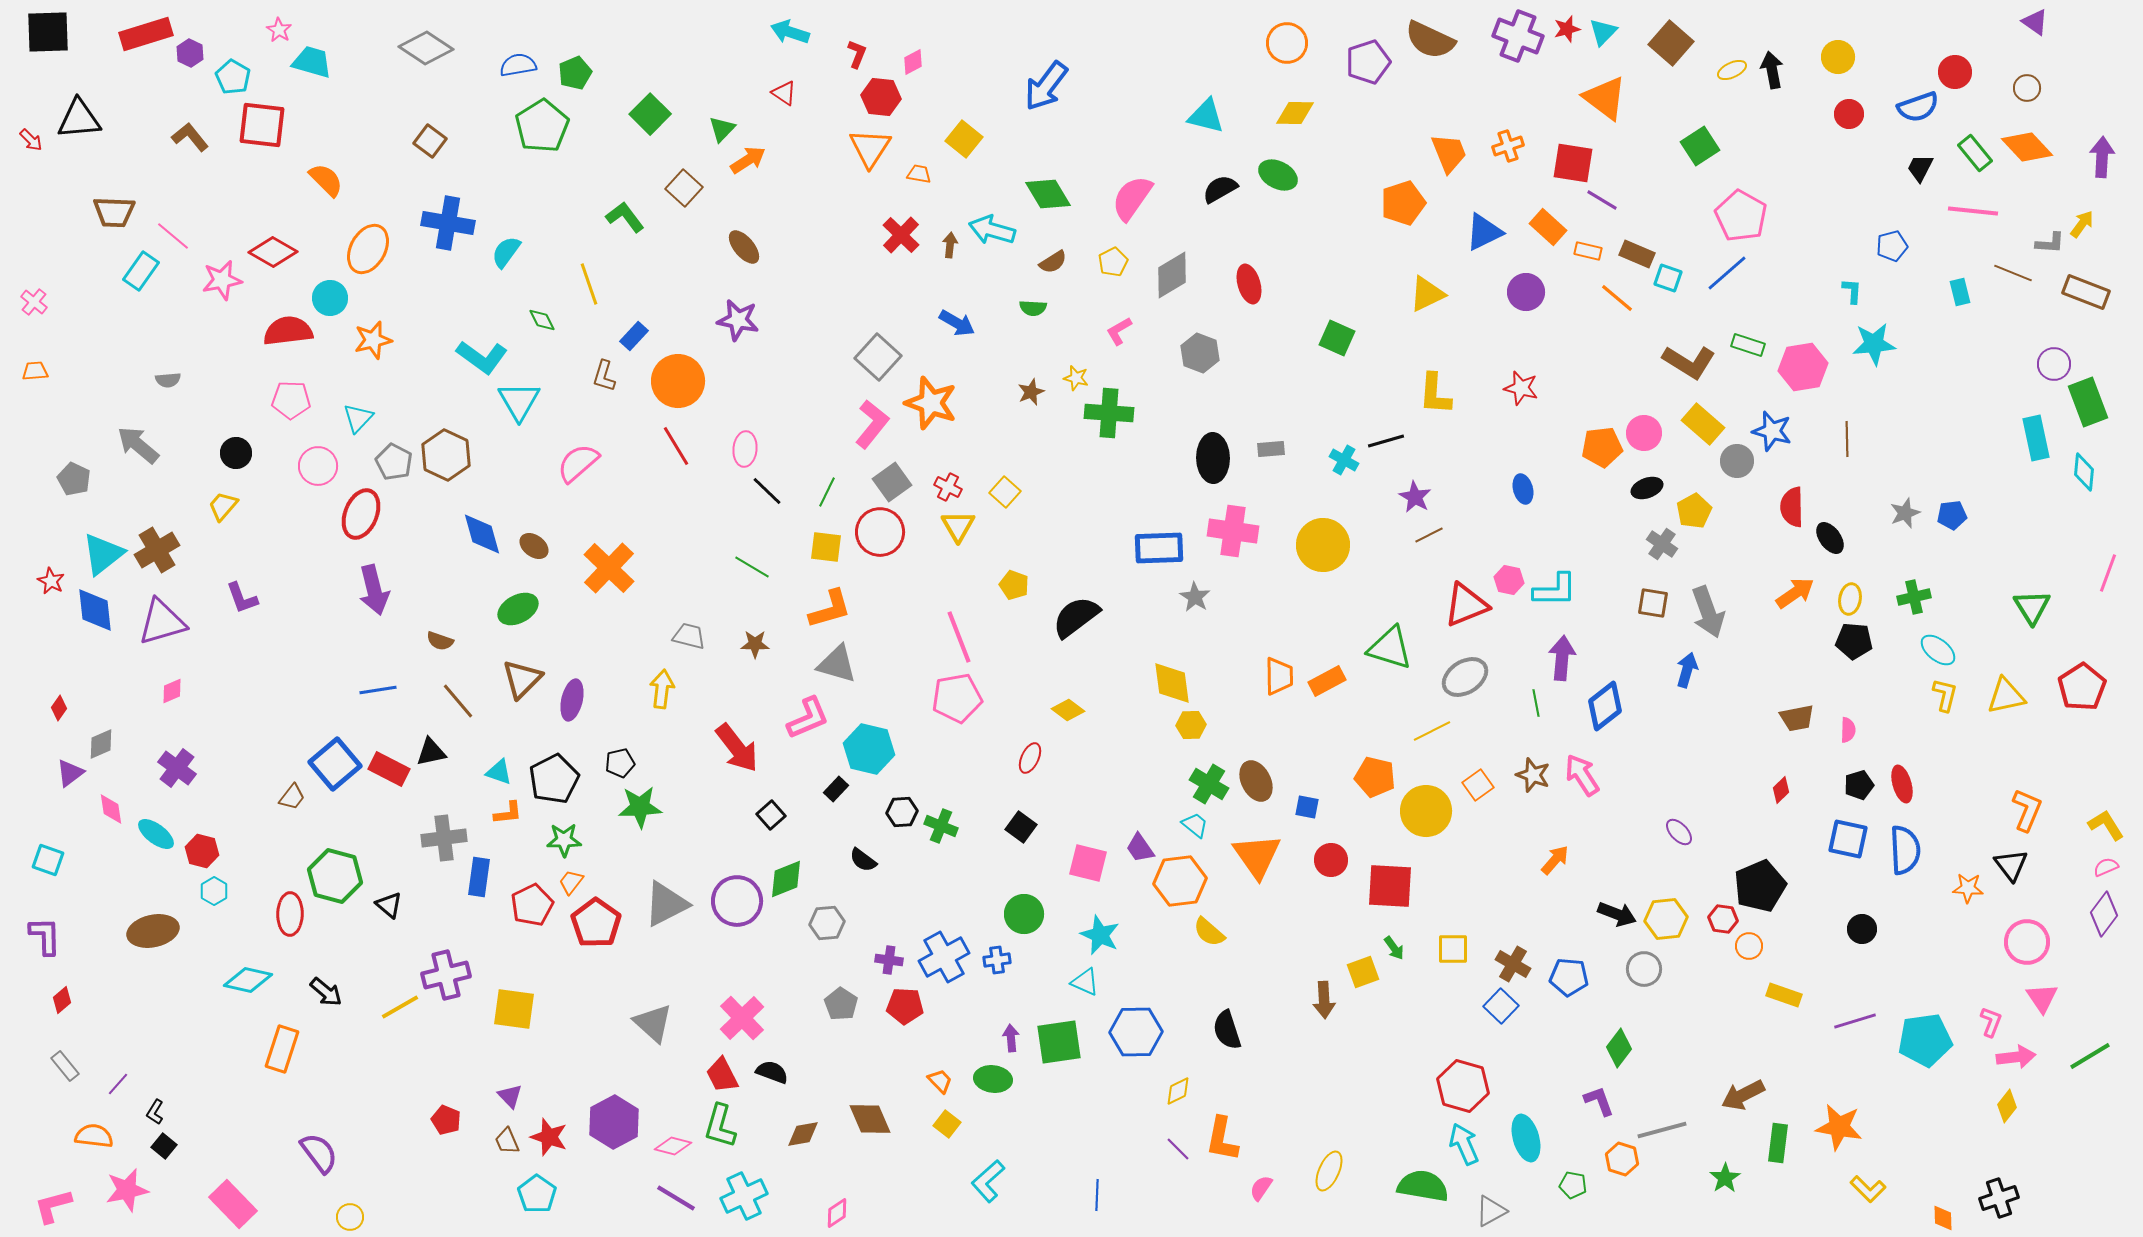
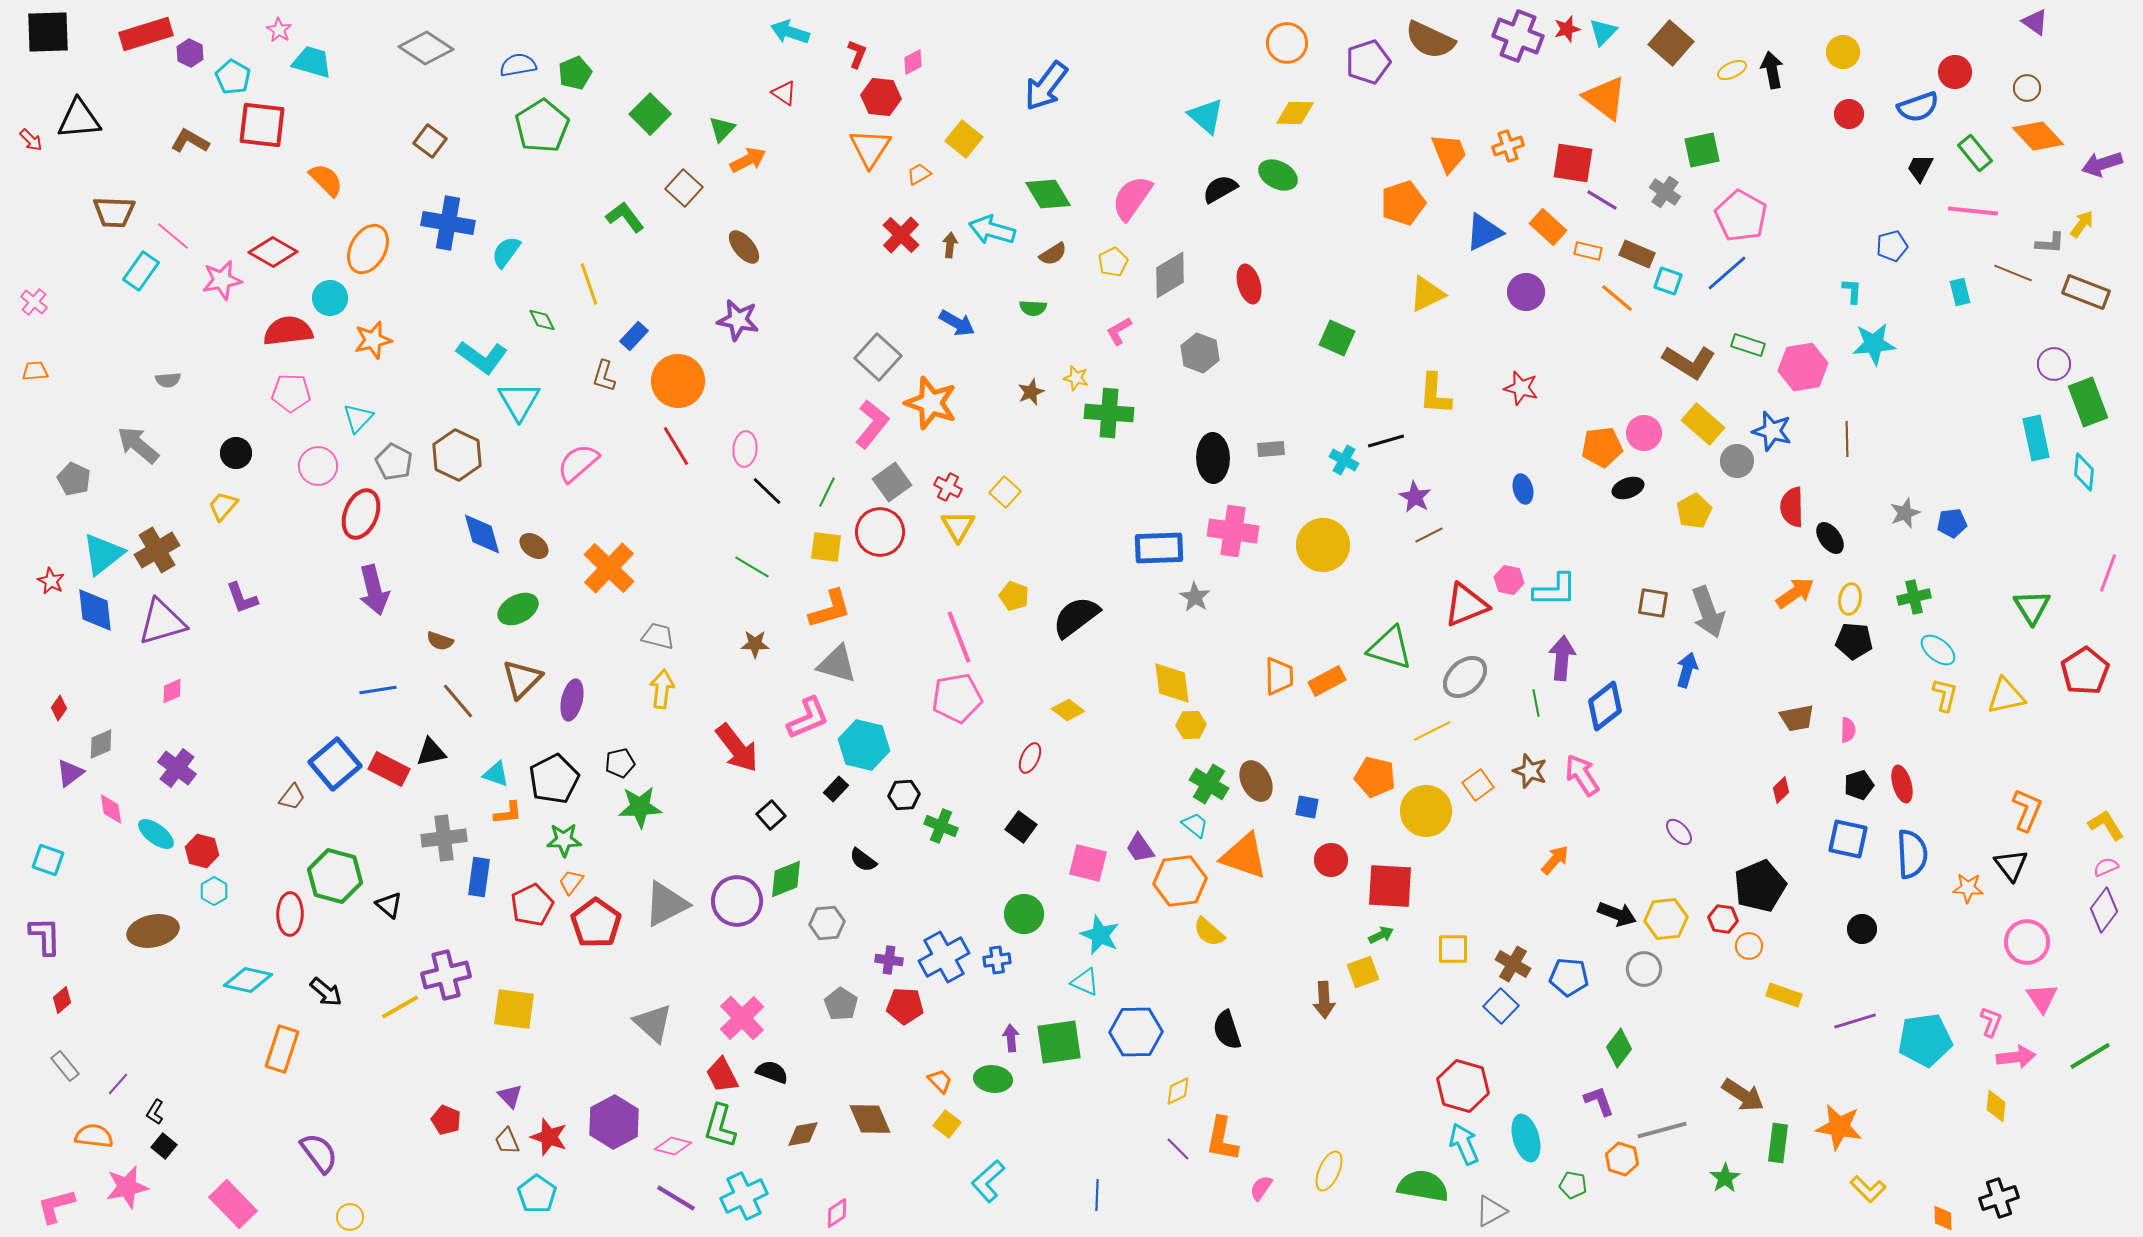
yellow circle at (1838, 57): moved 5 px right, 5 px up
cyan triangle at (1206, 116): rotated 27 degrees clockwise
brown L-shape at (190, 137): moved 4 px down; rotated 21 degrees counterclockwise
green square at (1700, 146): moved 2 px right, 4 px down; rotated 21 degrees clockwise
orange diamond at (2027, 147): moved 11 px right, 11 px up
purple arrow at (2102, 157): moved 7 px down; rotated 111 degrees counterclockwise
orange arrow at (748, 160): rotated 6 degrees clockwise
orange trapezoid at (919, 174): rotated 40 degrees counterclockwise
brown semicircle at (1053, 262): moved 8 px up
gray diamond at (1172, 275): moved 2 px left
cyan square at (1668, 278): moved 3 px down
pink pentagon at (291, 400): moved 7 px up
brown hexagon at (446, 455): moved 11 px right
black ellipse at (1647, 488): moved 19 px left
blue pentagon at (1952, 515): moved 8 px down
gray cross at (1662, 544): moved 3 px right, 352 px up
yellow pentagon at (1014, 585): moved 11 px down
gray trapezoid at (689, 636): moved 31 px left
gray ellipse at (1465, 677): rotated 9 degrees counterclockwise
red pentagon at (2082, 687): moved 3 px right, 16 px up
cyan hexagon at (869, 749): moved 5 px left, 4 px up
cyan triangle at (499, 772): moved 3 px left, 2 px down
brown star at (1533, 775): moved 3 px left, 4 px up
black hexagon at (902, 812): moved 2 px right, 17 px up
blue semicircle at (1905, 850): moved 7 px right, 4 px down
orange triangle at (1257, 856): moved 13 px left; rotated 36 degrees counterclockwise
purple diamond at (2104, 914): moved 4 px up
green arrow at (1394, 948): moved 13 px left, 13 px up; rotated 80 degrees counterclockwise
brown arrow at (1743, 1095): rotated 120 degrees counterclockwise
yellow diamond at (2007, 1106): moved 11 px left; rotated 32 degrees counterclockwise
pink star at (127, 1190): moved 3 px up
pink L-shape at (53, 1206): moved 3 px right
